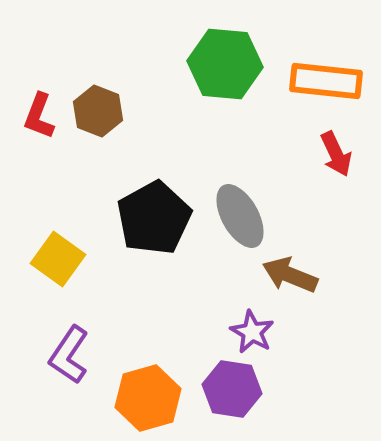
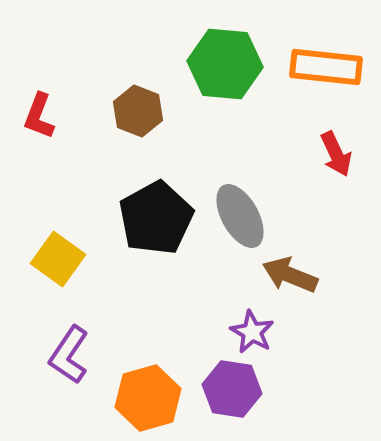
orange rectangle: moved 14 px up
brown hexagon: moved 40 px right
black pentagon: moved 2 px right
